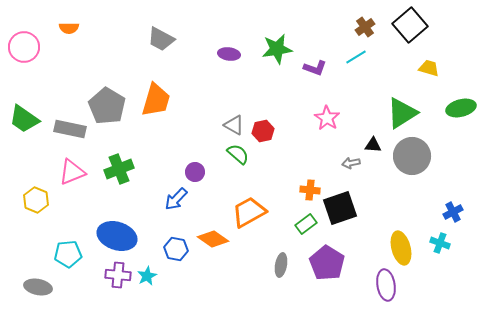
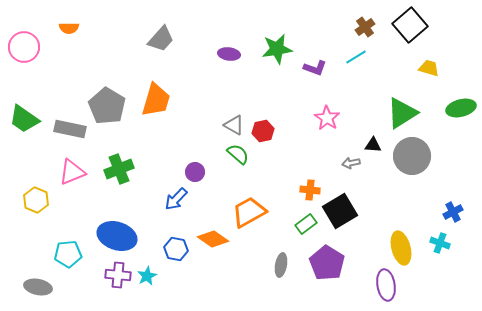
gray trapezoid at (161, 39): rotated 76 degrees counterclockwise
black square at (340, 208): moved 3 px down; rotated 12 degrees counterclockwise
